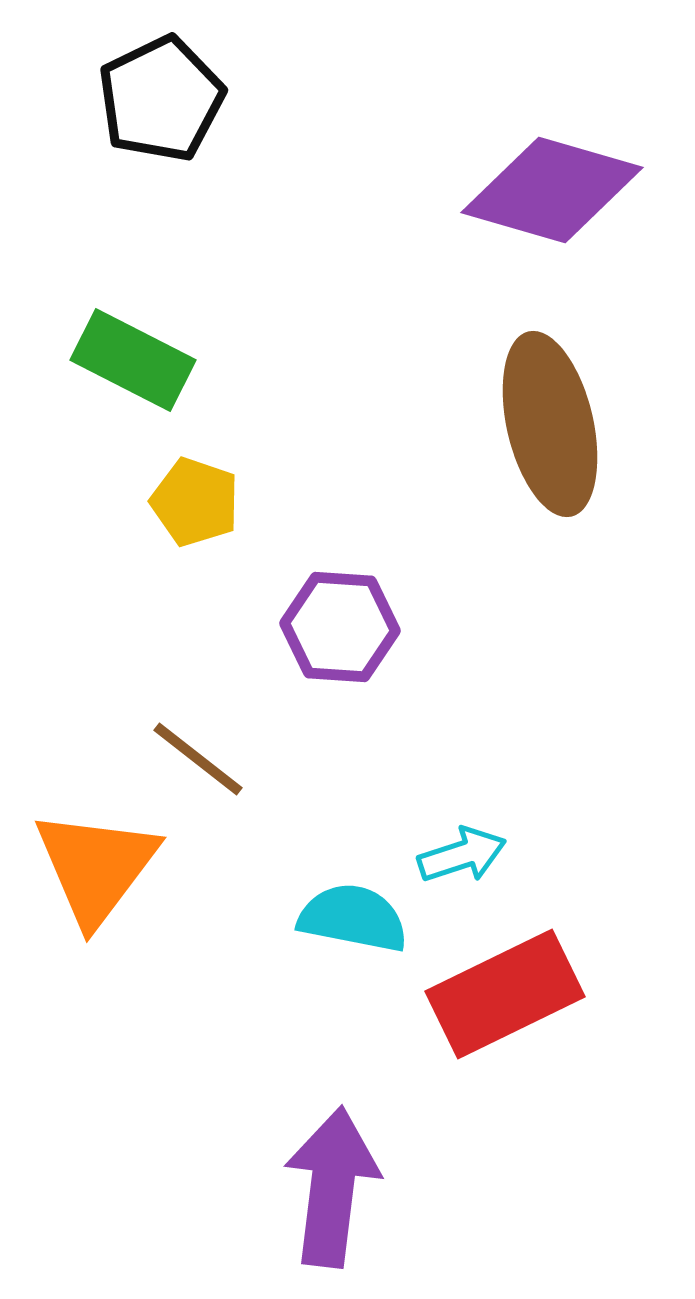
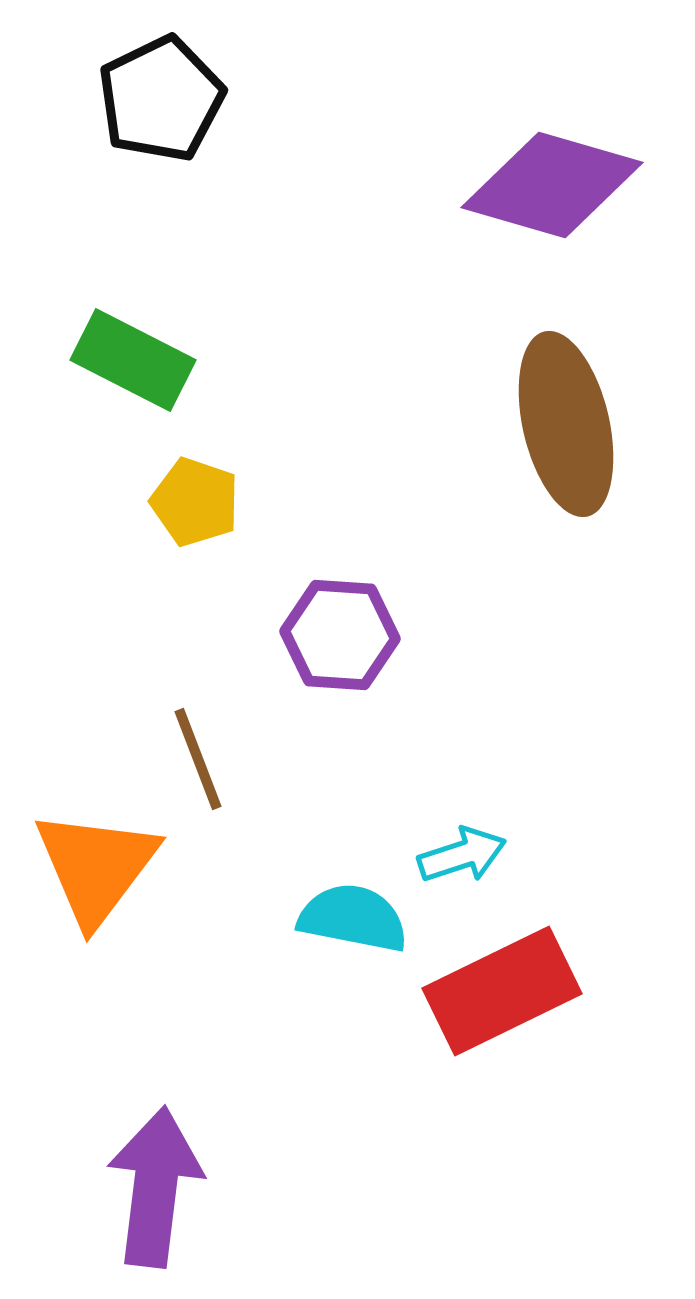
purple diamond: moved 5 px up
brown ellipse: moved 16 px right
purple hexagon: moved 8 px down
brown line: rotated 31 degrees clockwise
red rectangle: moved 3 px left, 3 px up
purple arrow: moved 177 px left
